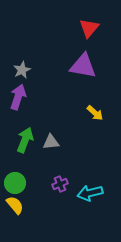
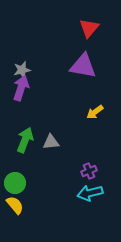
gray star: rotated 12 degrees clockwise
purple arrow: moved 3 px right, 9 px up
yellow arrow: moved 1 px up; rotated 102 degrees clockwise
purple cross: moved 29 px right, 13 px up
